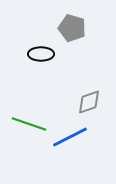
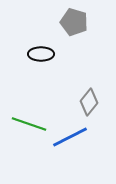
gray pentagon: moved 2 px right, 6 px up
gray diamond: rotated 32 degrees counterclockwise
